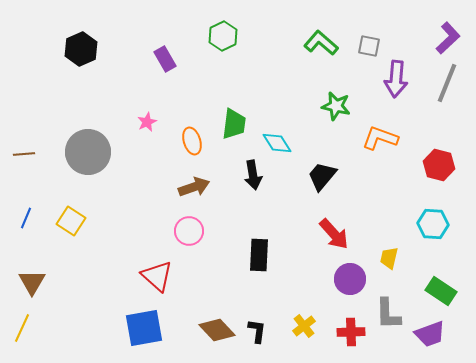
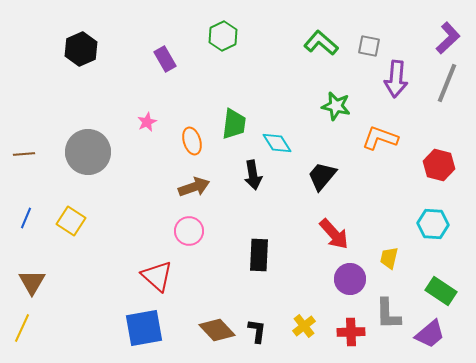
purple trapezoid: rotated 20 degrees counterclockwise
